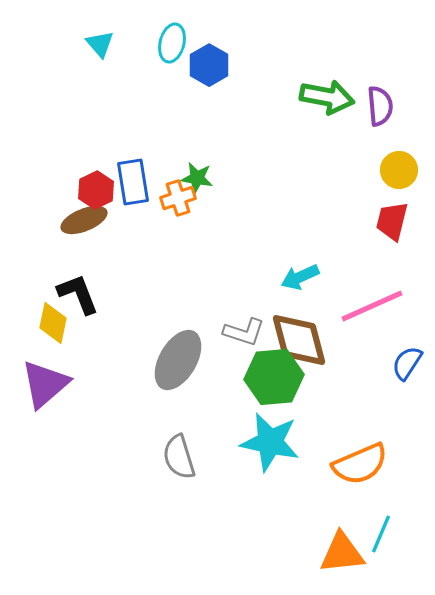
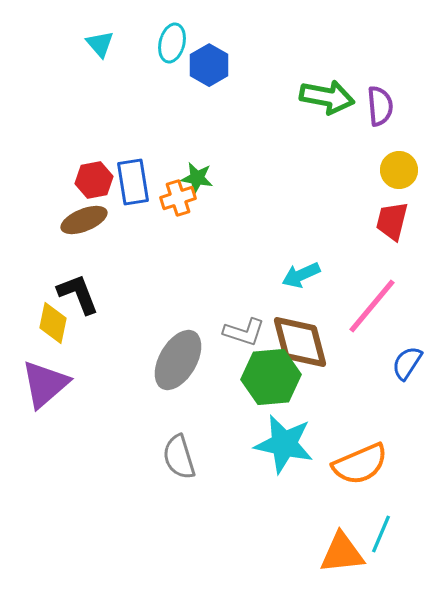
red hexagon: moved 2 px left, 10 px up; rotated 15 degrees clockwise
cyan arrow: moved 1 px right, 2 px up
pink line: rotated 26 degrees counterclockwise
brown diamond: moved 1 px right, 2 px down
green hexagon: moved 3 px left
cyan star: moved 14 px right, 2 px down
